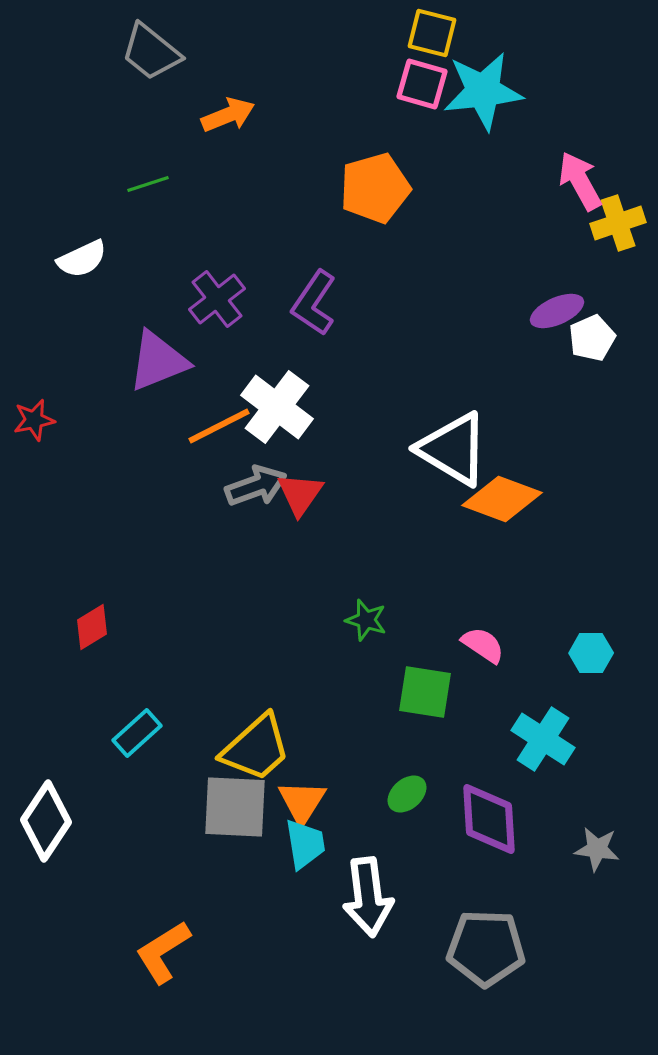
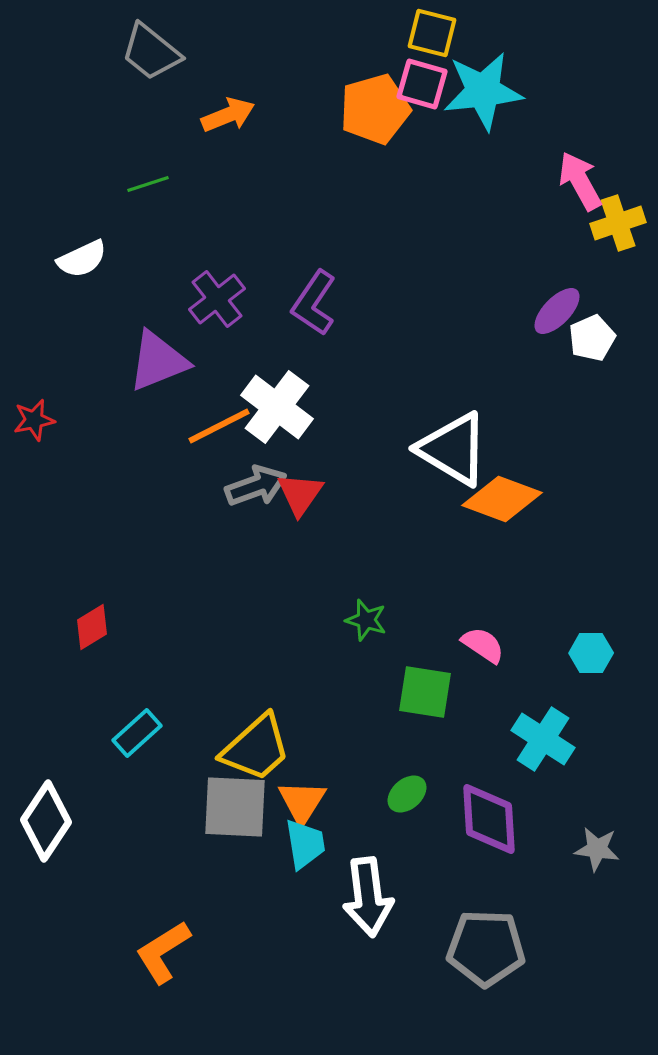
orange pentagon: moved 79 px up
purple ellipse: rotated 22 degrees counterclockwise
